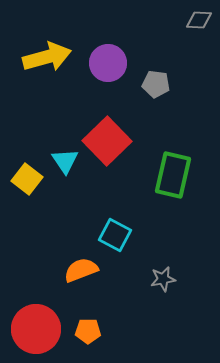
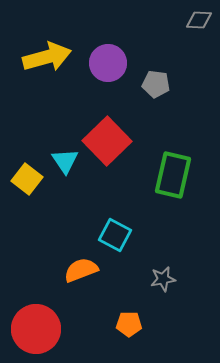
orange pentagon: moved 41 px right, 7 px up
